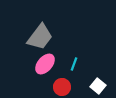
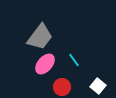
cyan line: moved 4 px up; rotated 56 degrees counterclockwise
